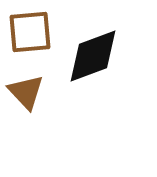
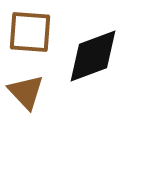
brown square: rotated 9 degrees clockwise
